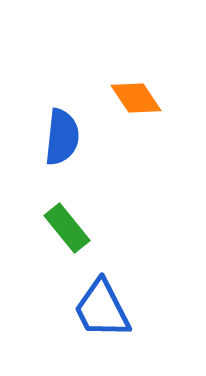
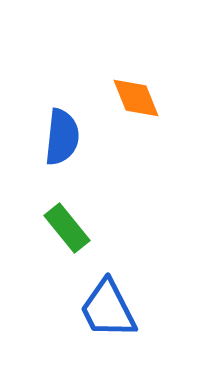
orange diamond: rotated 12 degrees clockwise
blue trapezoid: moved 6 px right
